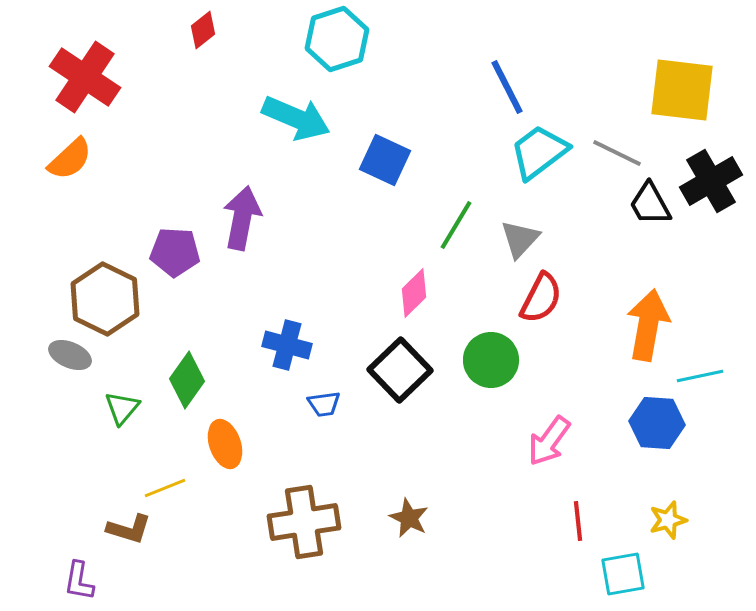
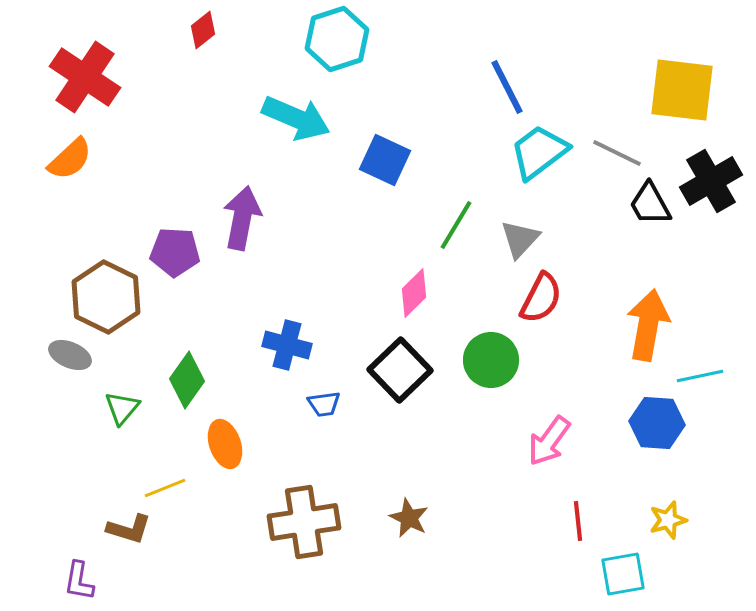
brown hexagon: moved 1 px right, 2 px up
